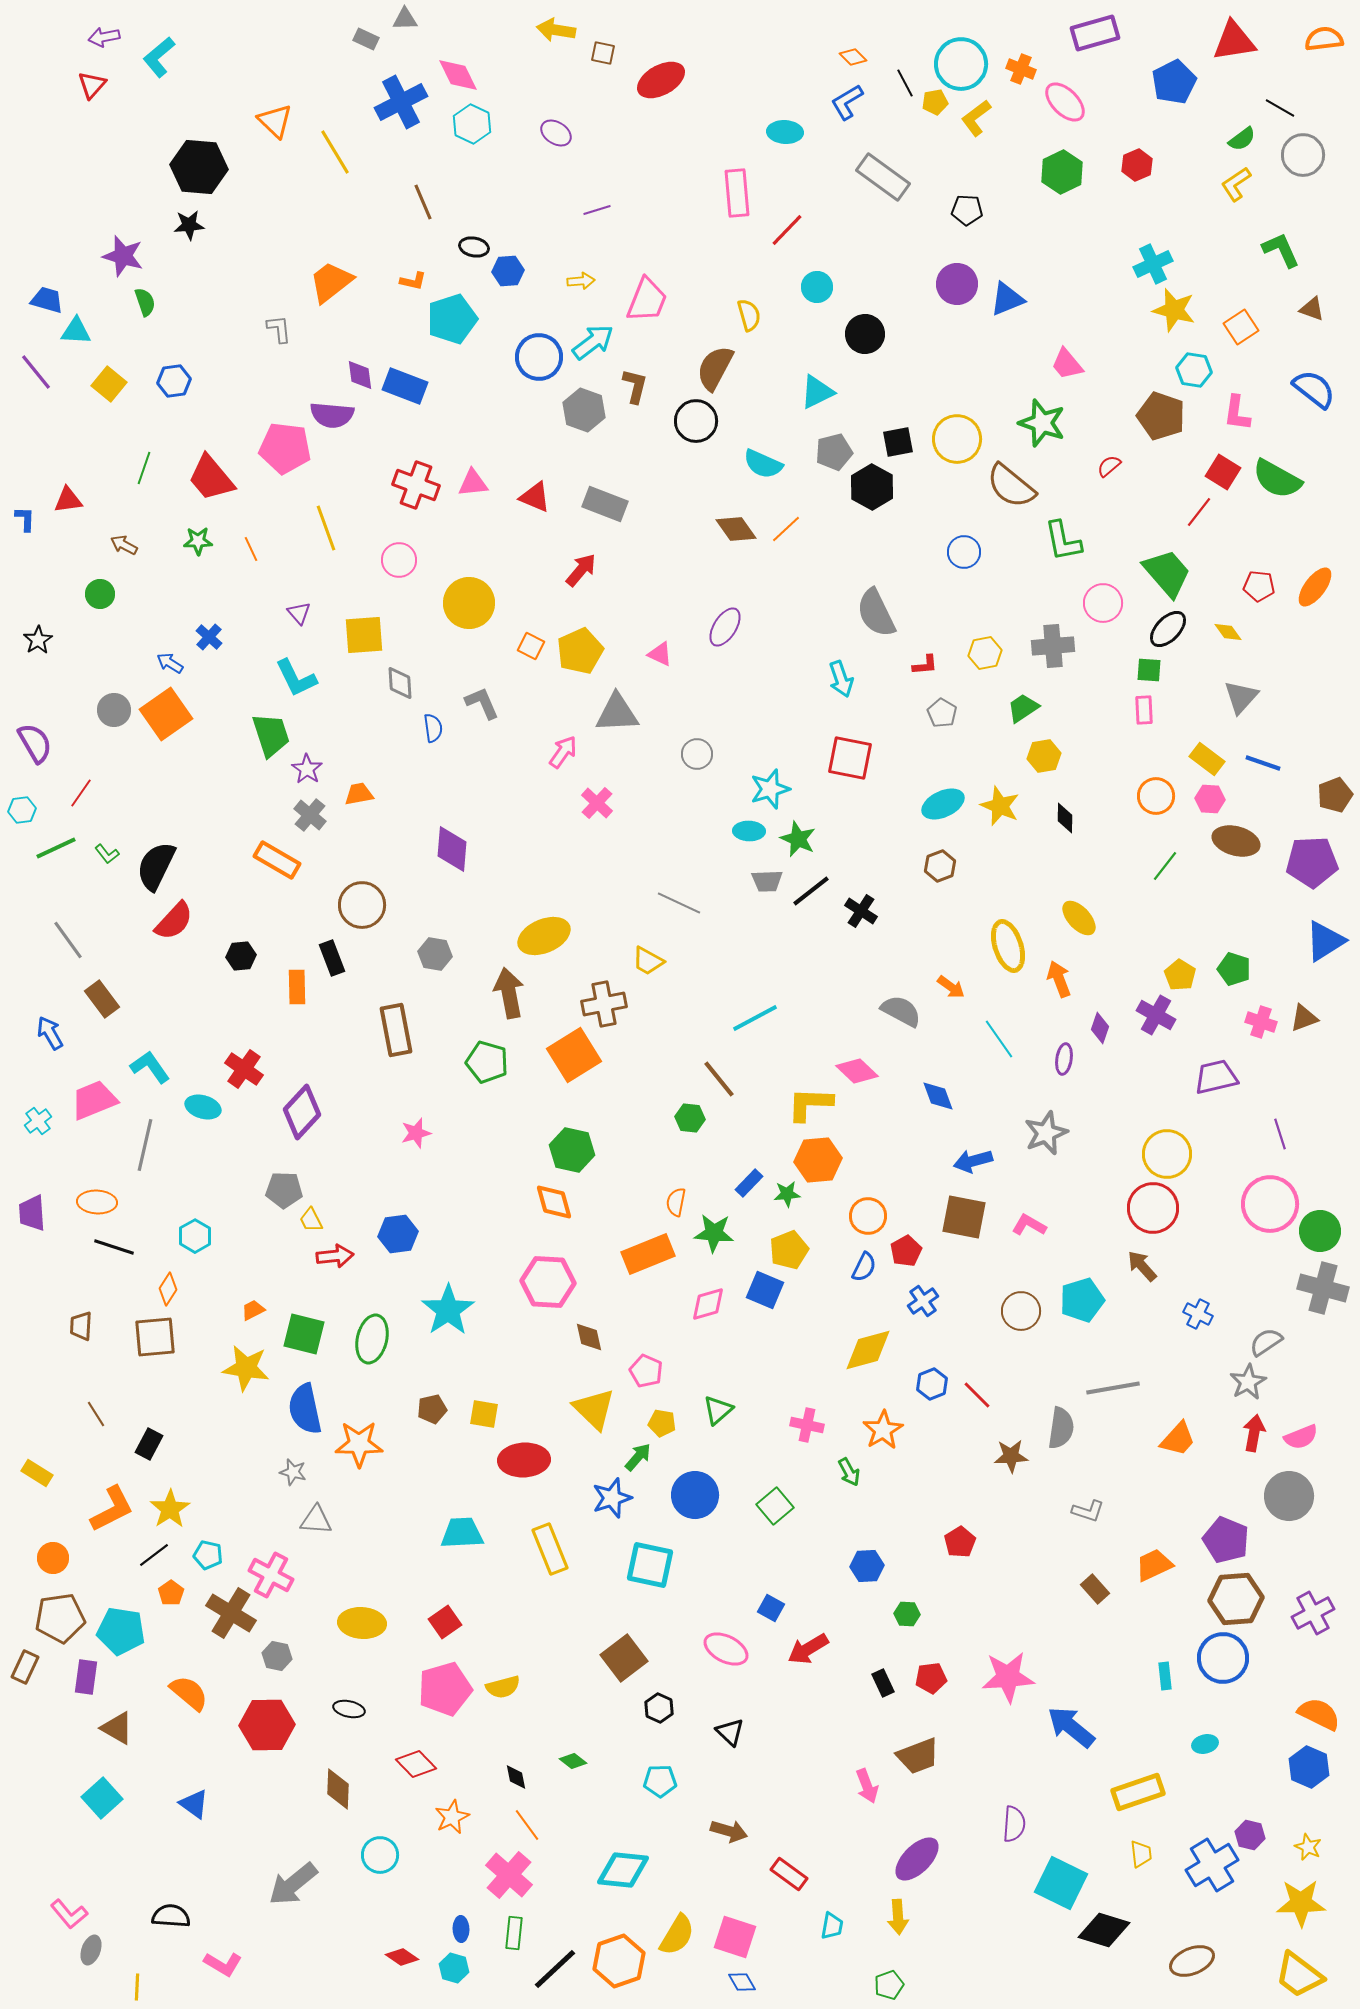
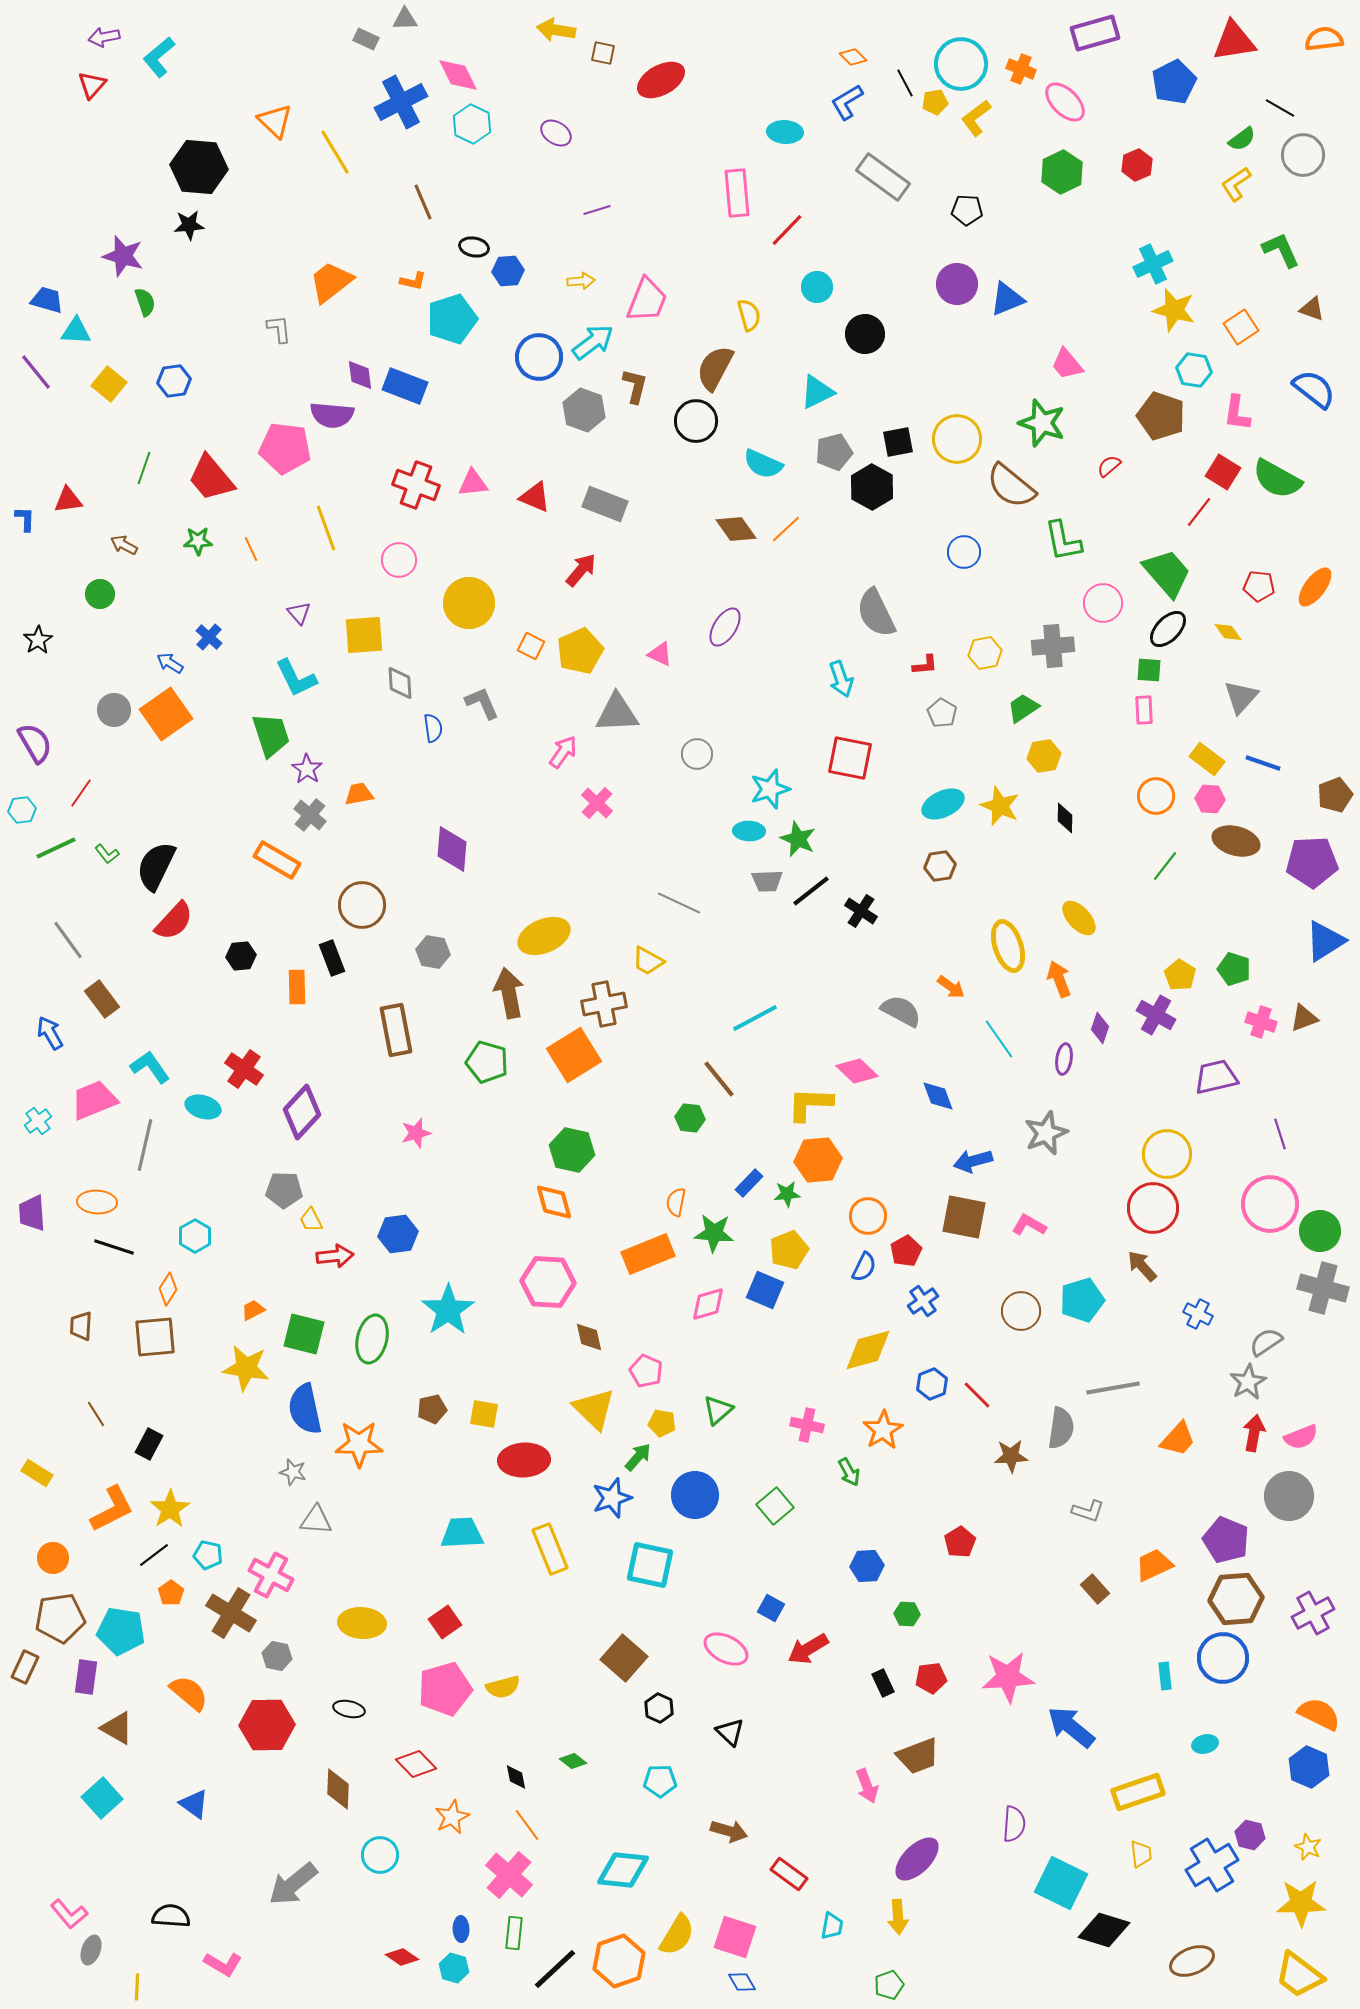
brown hexagon at (940, 866): rotated 12 degrees clockwise
gray hexagon at (435, 954): moved 2 px left, 2 px up
brown square at (624, 1658): rotated 12 degrees counterclockwise
